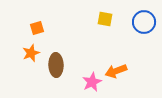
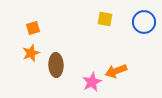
orange square: moved 4 px left
